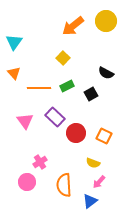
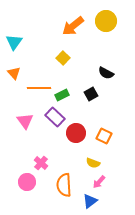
green rectangle: moved 5 px left, 9 px down
pink cross: moved 1 px right, 1 px down; rotated 16 degrees counterclockwise
